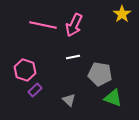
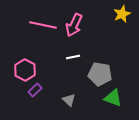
yellow star: rotated 12 degrees clockwise
pink hexagon: rotated 10 degrees clockwise
